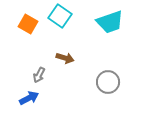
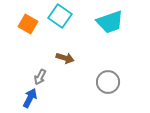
gray arrow: moved 1 px right, 2 px down
blue arrow: moved 1 px right; rotated 36 degrees counterclockwise
